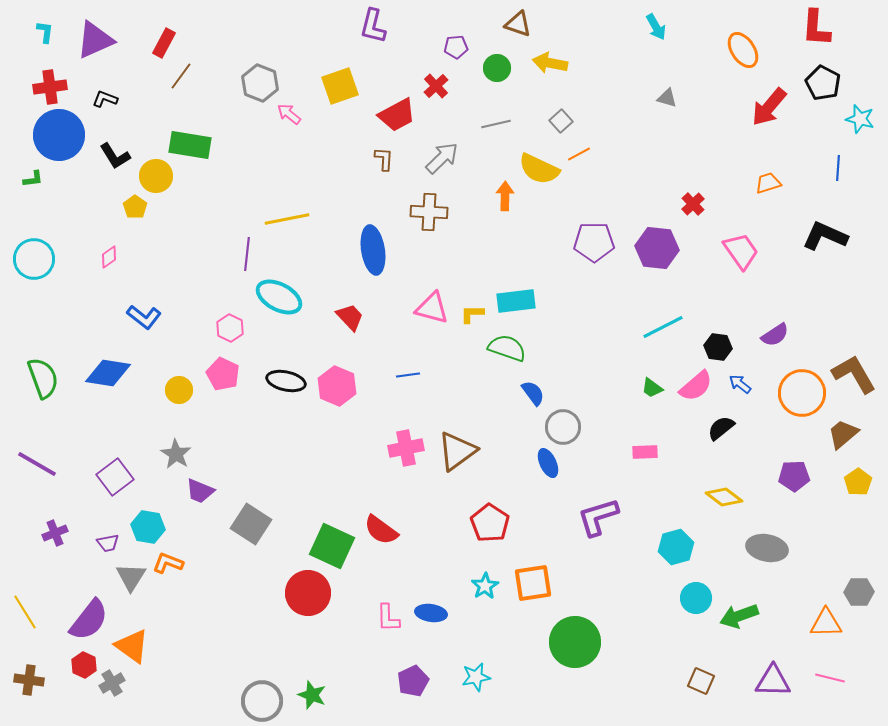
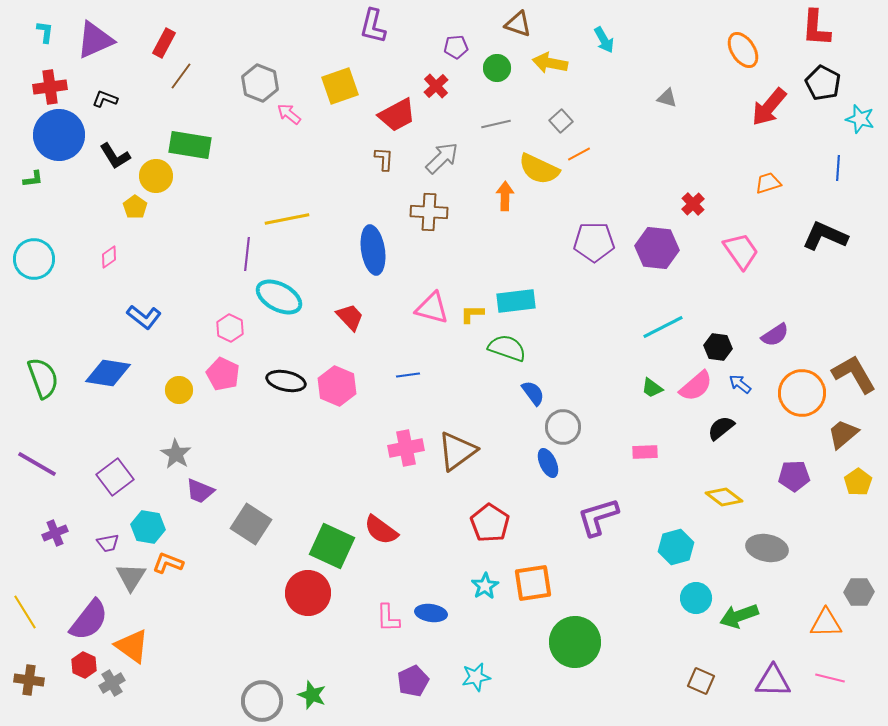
cyan arrow at (656, 27): moved 52 px left, 13 px down
